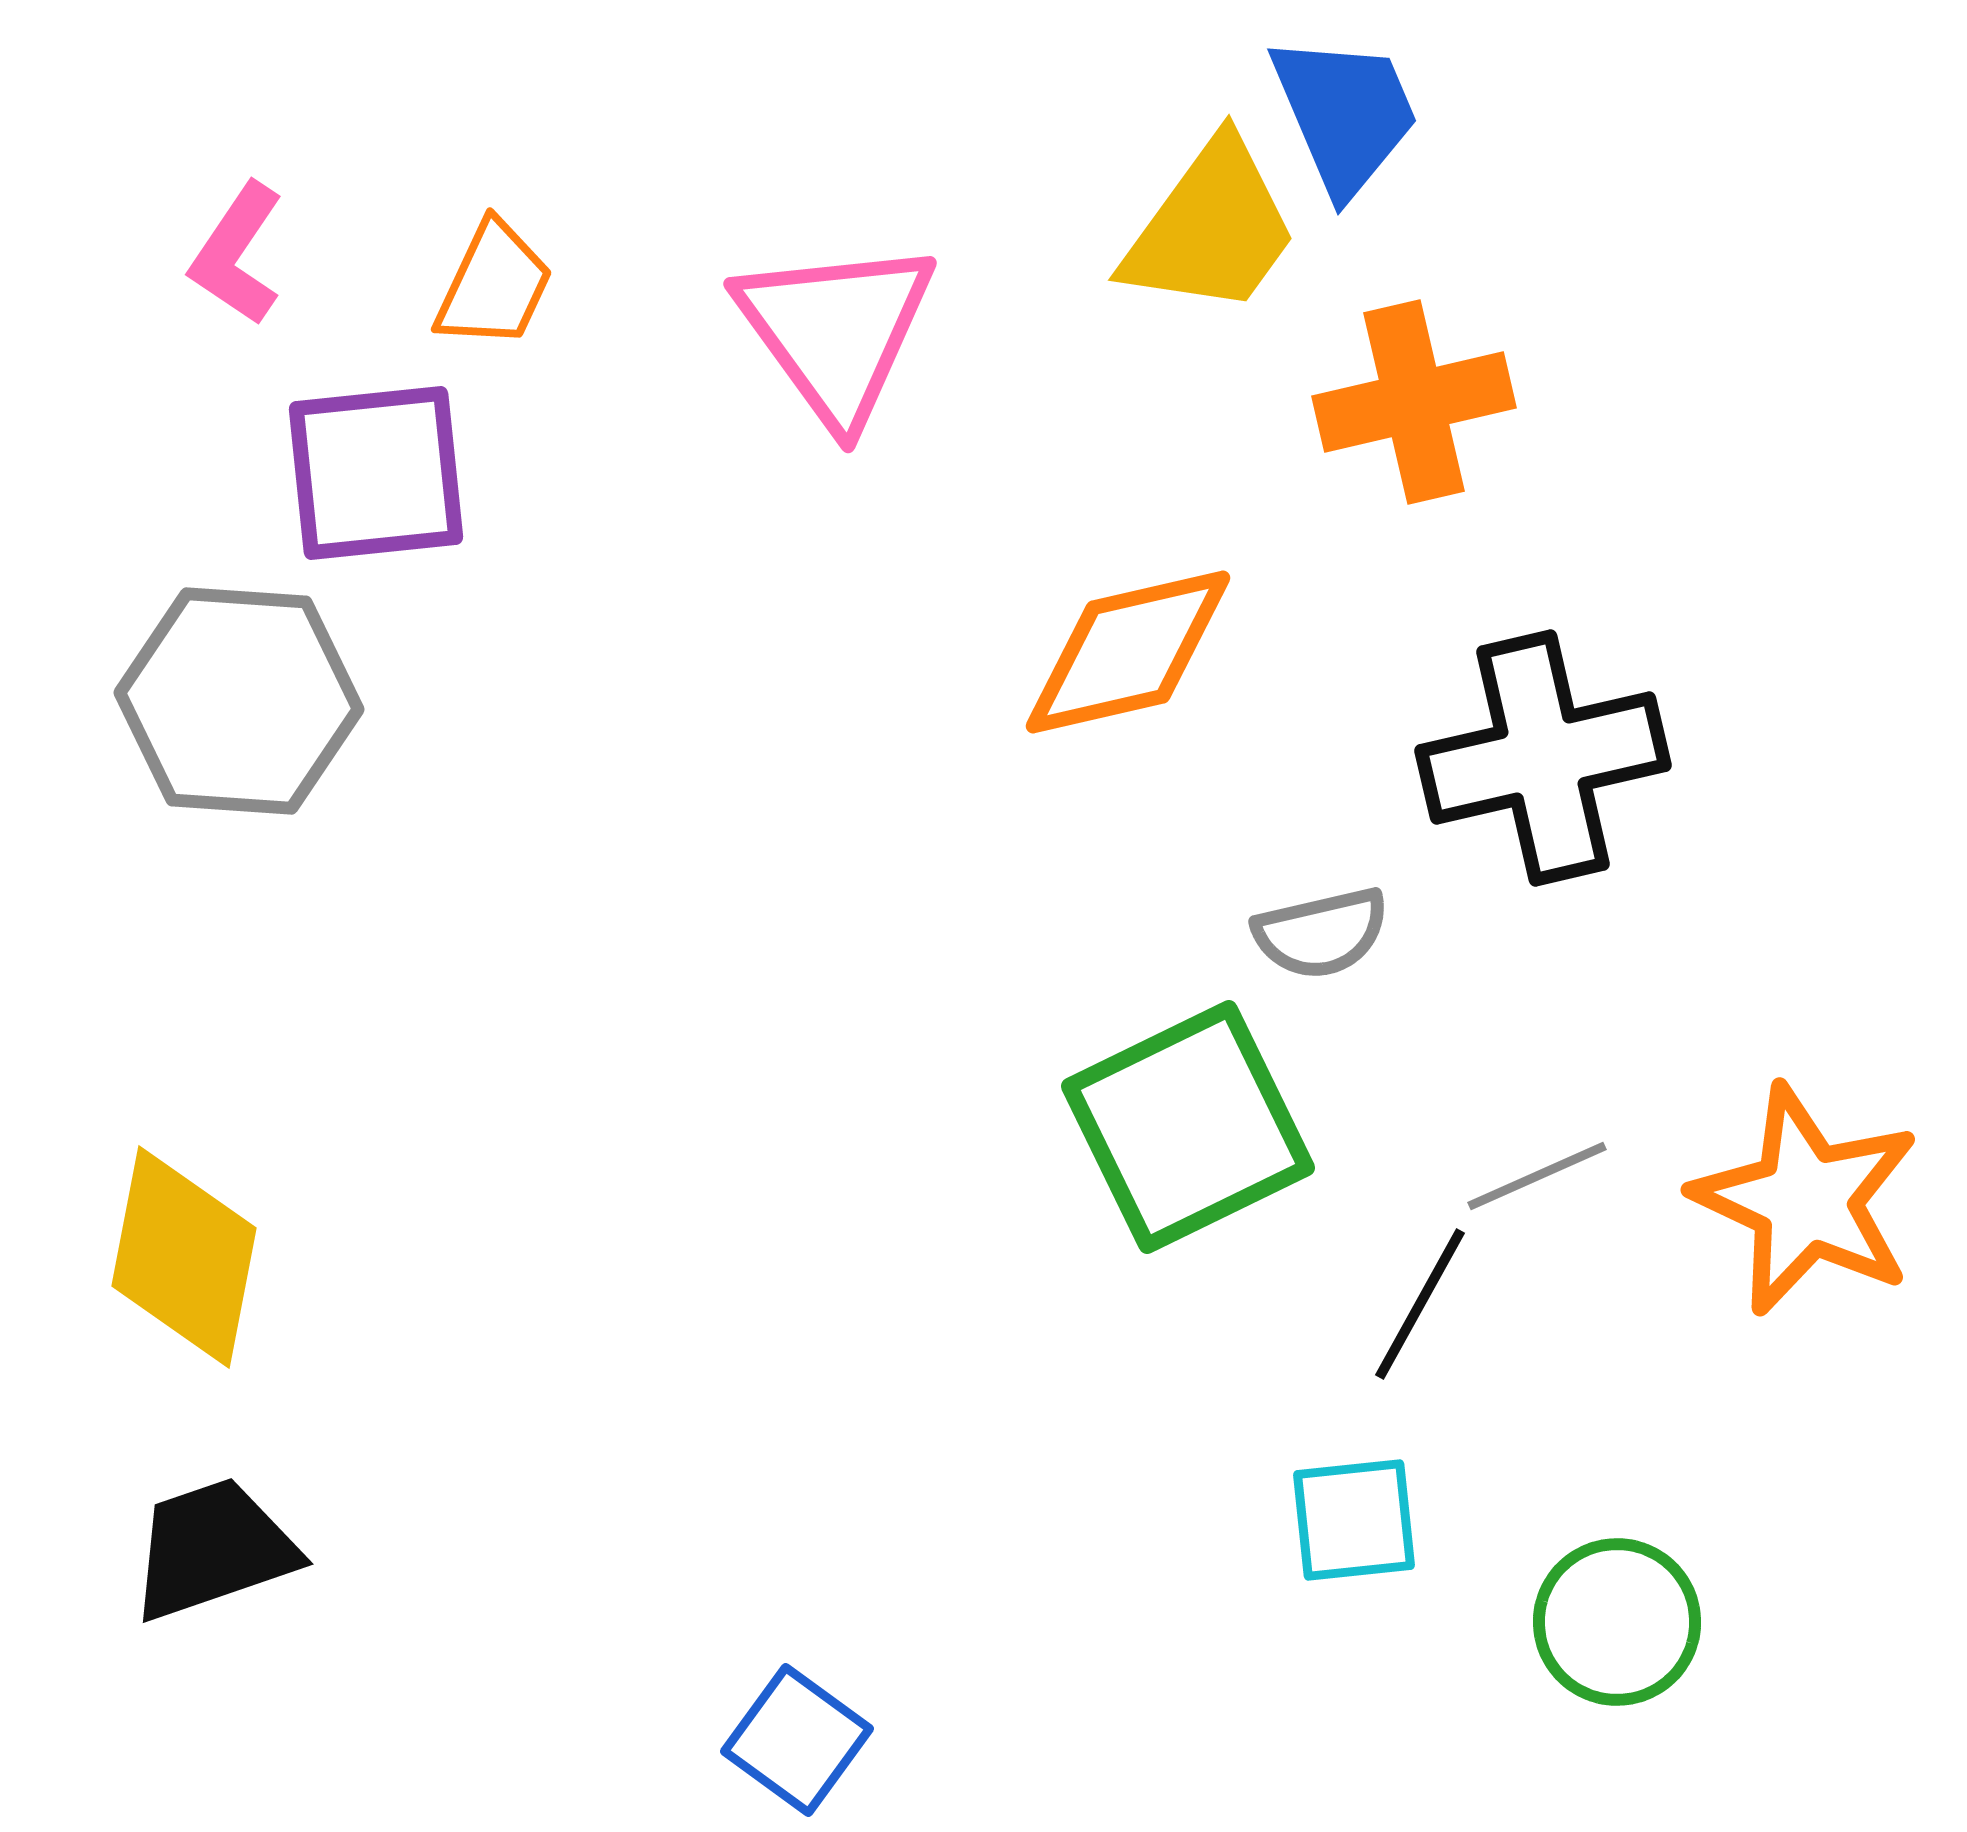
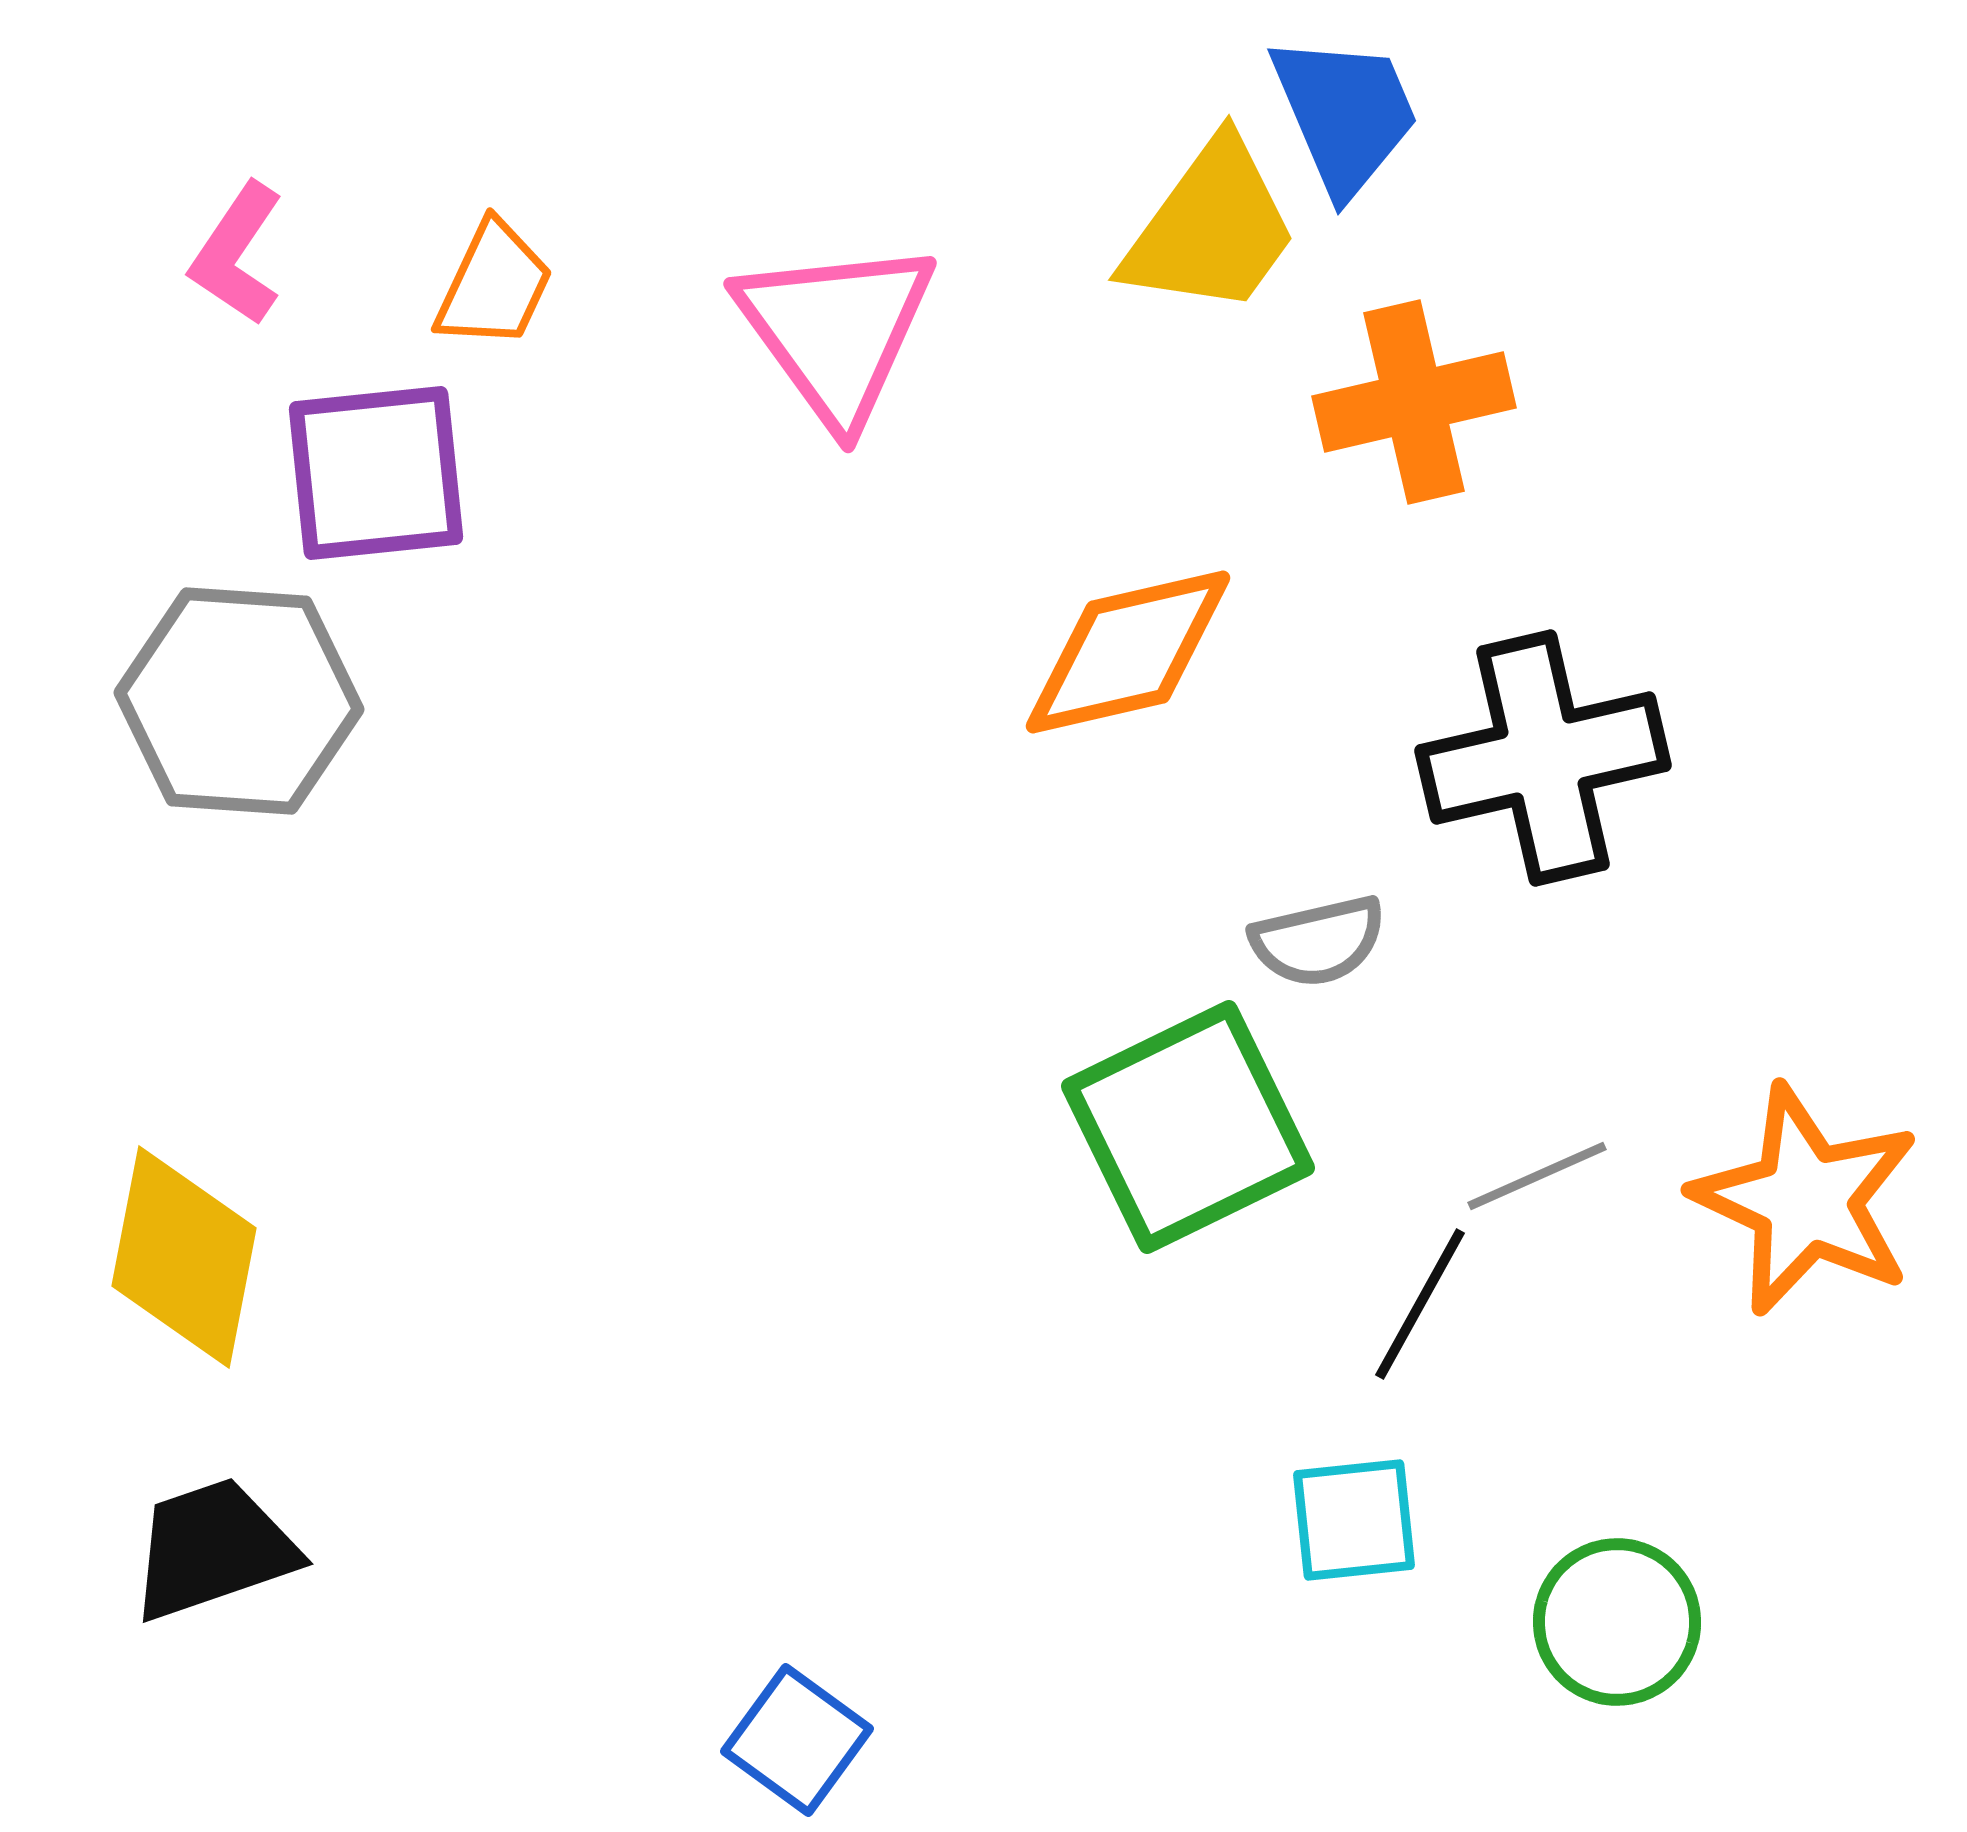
gray semicircle: moved 3 px left, 8 px down
